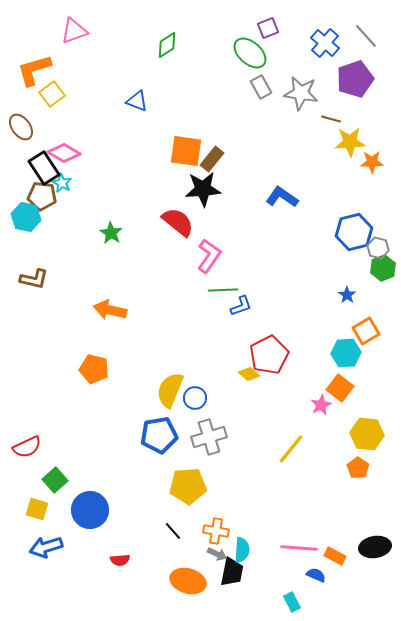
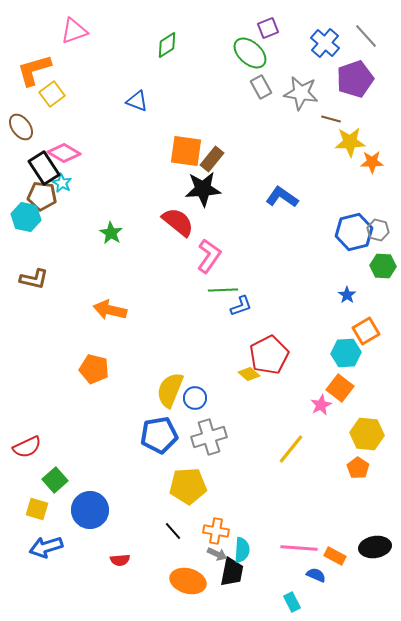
gray hexagon at (378, 248): moved 18 px up
green hexagon at (383, 268): moved 2 px up; rotated 25 degrees clockwise
